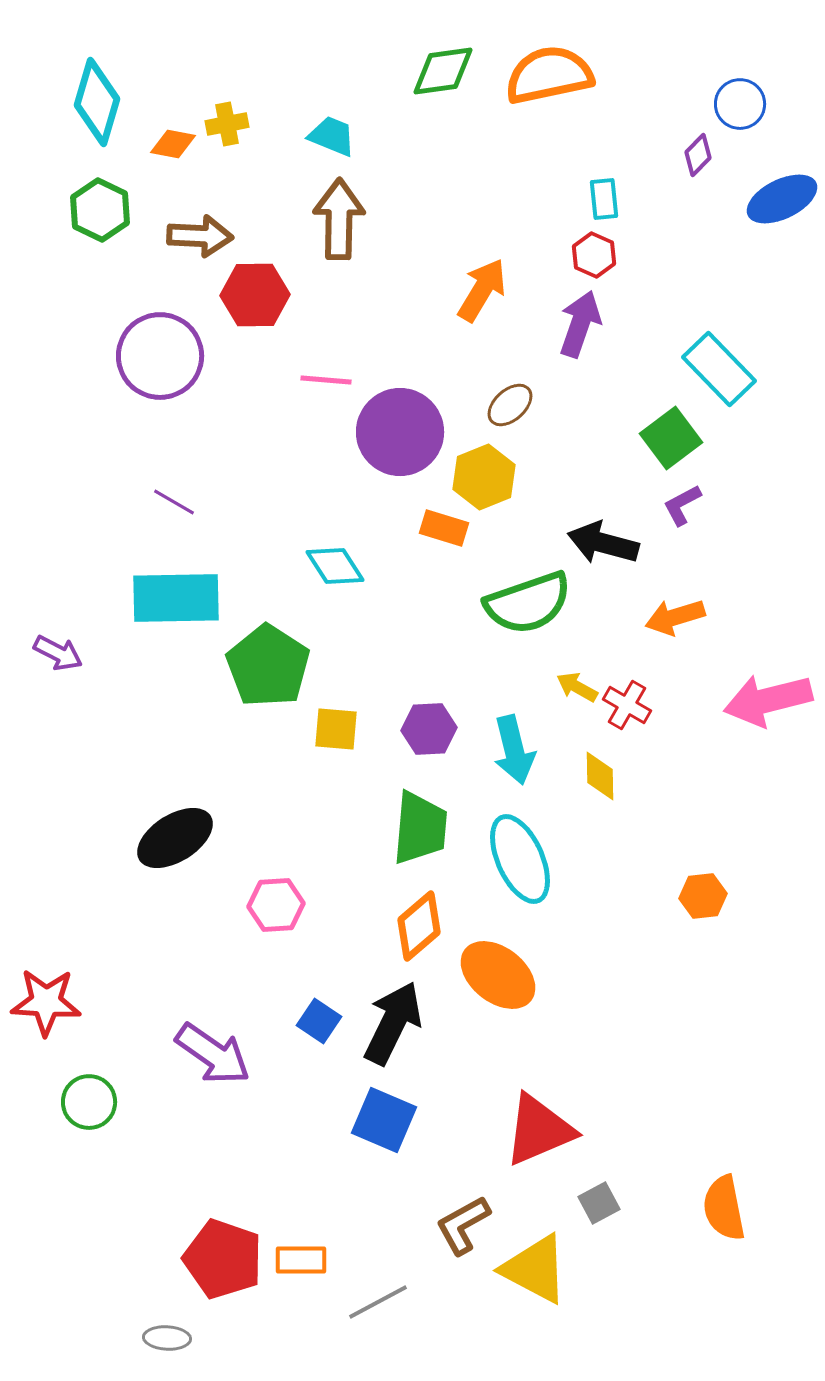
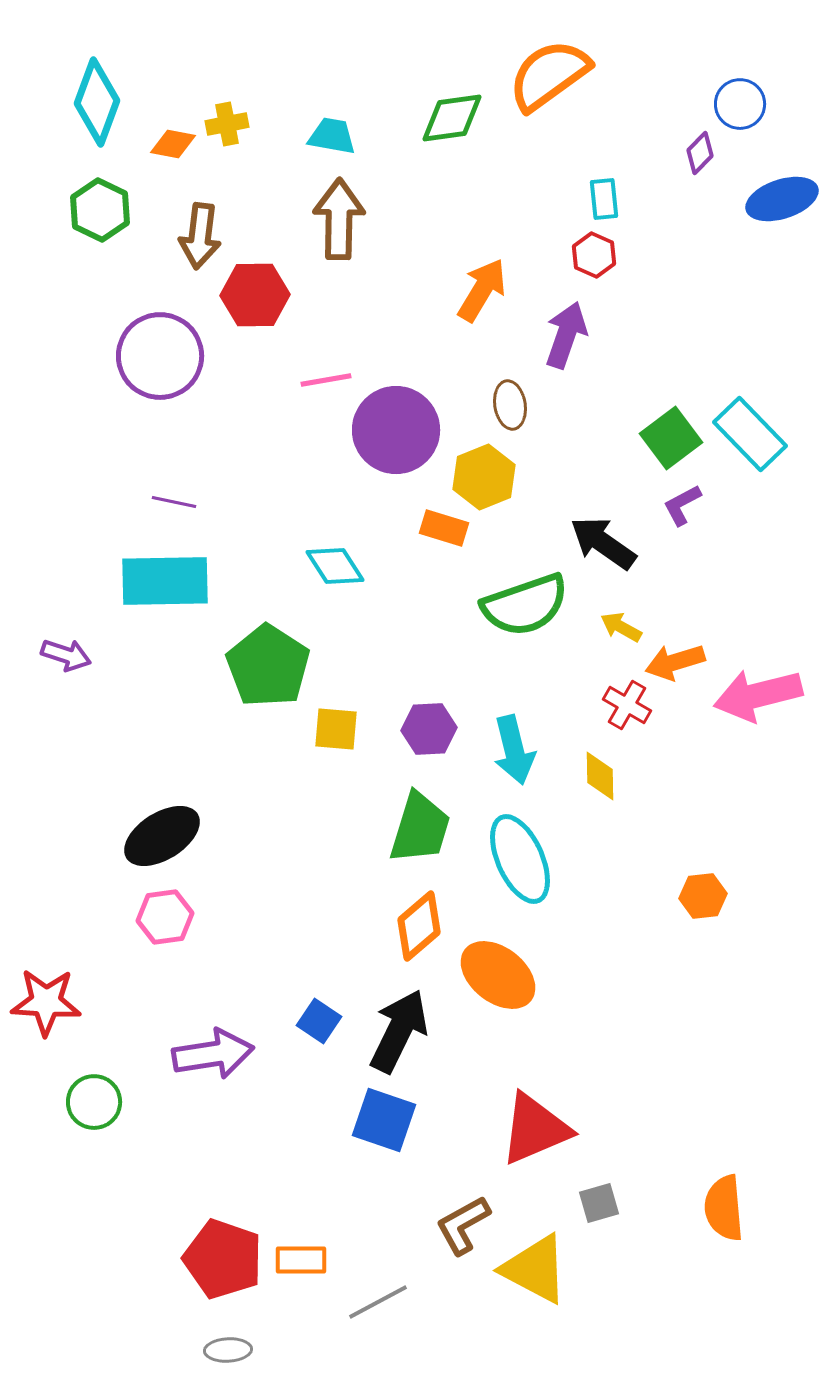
green diamond at (443, 71): moved 9 px right, 47 px down
orange semicircle at (549, 75): rotated 24 degrees counterclockwise
cyan diamond at (97, 102): rotated 4 degrees clockwise
cyan trapezoid at (332, 136): rotated 12 degrees counterclockwise
purple diamond at (698, 155): moved 2 px right, 2 px up
blue ellipse at (782, 199): rotated 8 degrees clockwise
brown arrow at (200, 236): rotated 94 degrees clockwise
purple arrow at (580, 324): moved 14 px left, 11 px down
cyan rectangle at (719, 369): moved 31 px right, 65 px down
pink line at (326, 380): rotated 15 degrees counterclockwise
brown ellipse at (510, 405): rotated 57 degrees counterclockwise
purple circle at (400, 432): moved 4 px left, 2 px up
purple line at (174, 502): rotated 18 degrees counterclockwise
black arrow at (603, 543): rotated 20 degrees clockwise
cyan rectangle at (176, 598): moved 11 px left, 17 px up
green semicircle at (528, 603): moved 3 px left, 2 px down
orange arrow at (675, 617): moved 45 px down
purple arrow at (58, 653): moved 8 px right, 2 px down; rotated 9 degrees counterclockwise
yellow arrow at (577, 687): moved 44 px right, 60 px up
pink arrow at (768, 700): moved 10 px left, 5 px up
green trapezoid at (420, 828): rotated 12 degrees clockwise
black ellipse at (175, 838): moved 13 px left, 2 px up
pink hexagon at (276, 905): moved 111 px left, 12 px down; rotated 4 degrees counterclockwise
black arrow at (393, 1023): moved 6 px right, 8 px down
purple arrow at (213, 1054): rotated 44 degrees counterclockwise
green circle at (89, 1102): moved 5 px right
blue square at (384, 1120): rotated 4 degrees counterclockwise
red triangle at (539, 1130): moved 4 px left, 1 px up
gray square at (599, 1203): rotated 12 degrees clockwise
orange semicircle at (724, 1208): rotated 6 degrees clockwise
gray ellipse at (167, 1338): moved 61 px right, 12 px down; rotated 6 degrees counterclockwise
